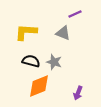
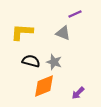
yellow L-shape: moved 4 px left
orange diamond: moved 5 px right
purple arrow: rotated 24 degrees clockwise
